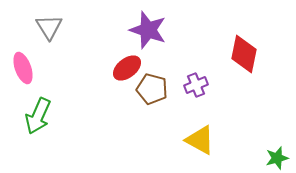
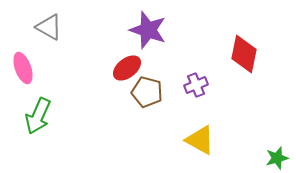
gray triangle: rotated 28 degrees counterclockwise
brown pentagon: moved 5 px left, 3 px down
